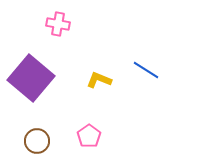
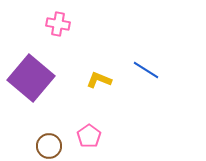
brown circle: moved 12 px right, 5 px down
